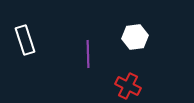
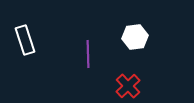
red cross: rotated 20 degrees clockwise
